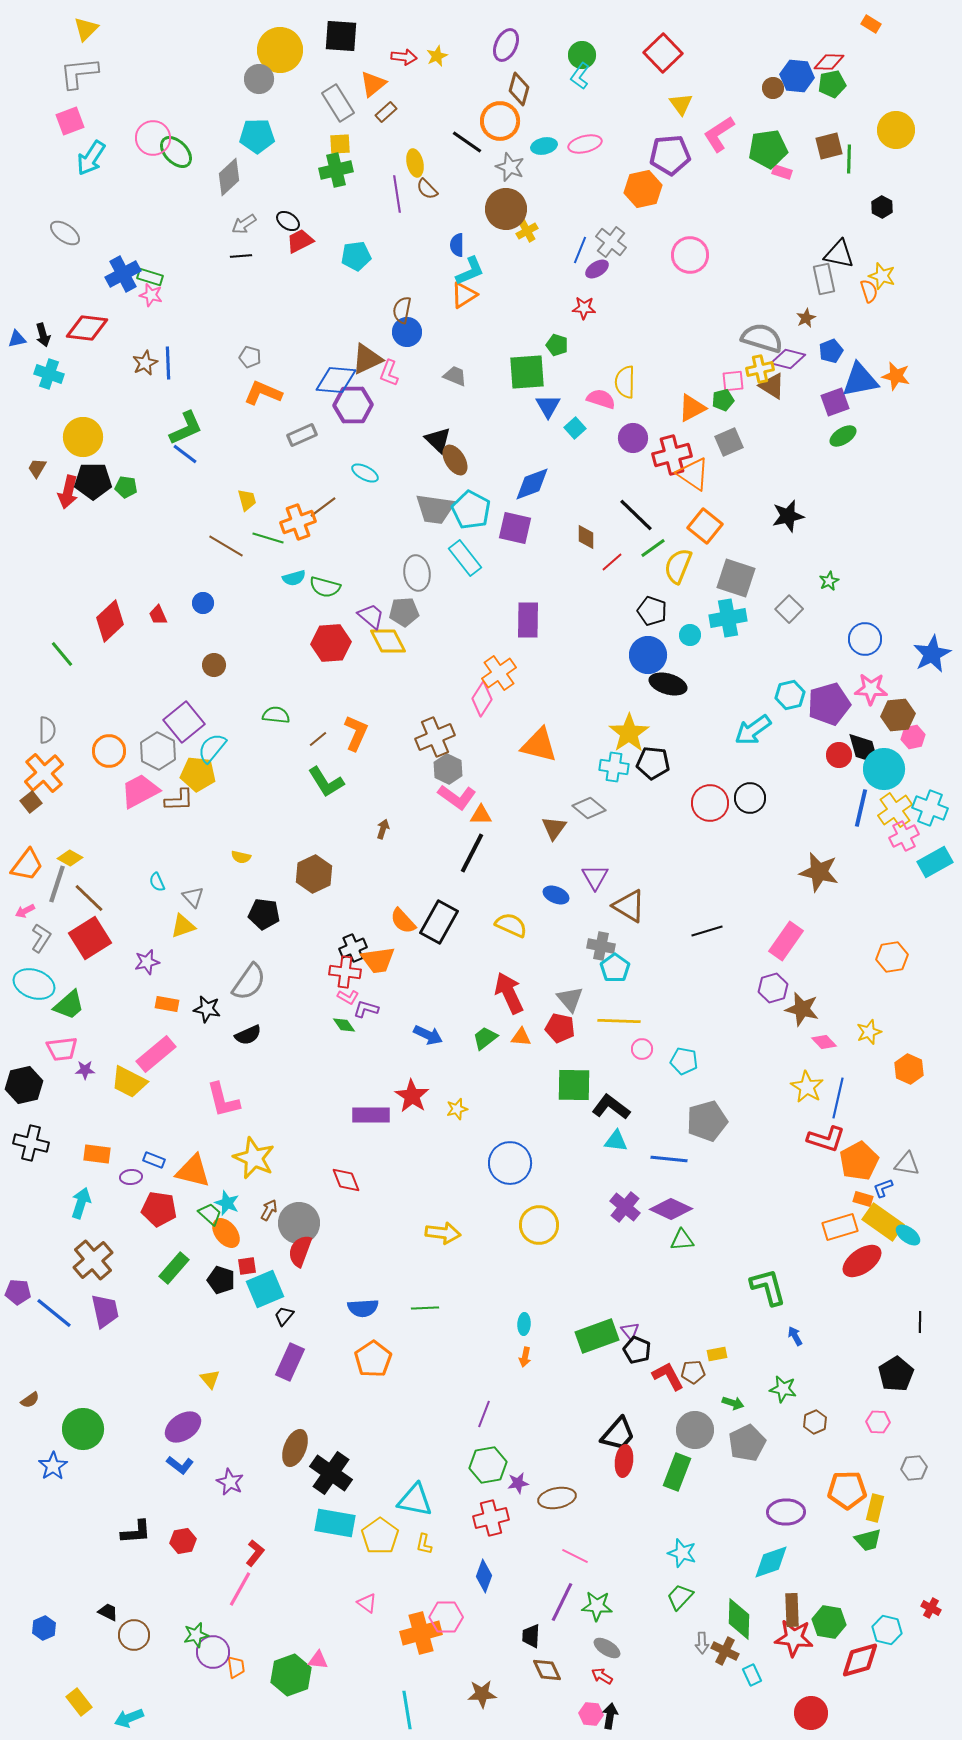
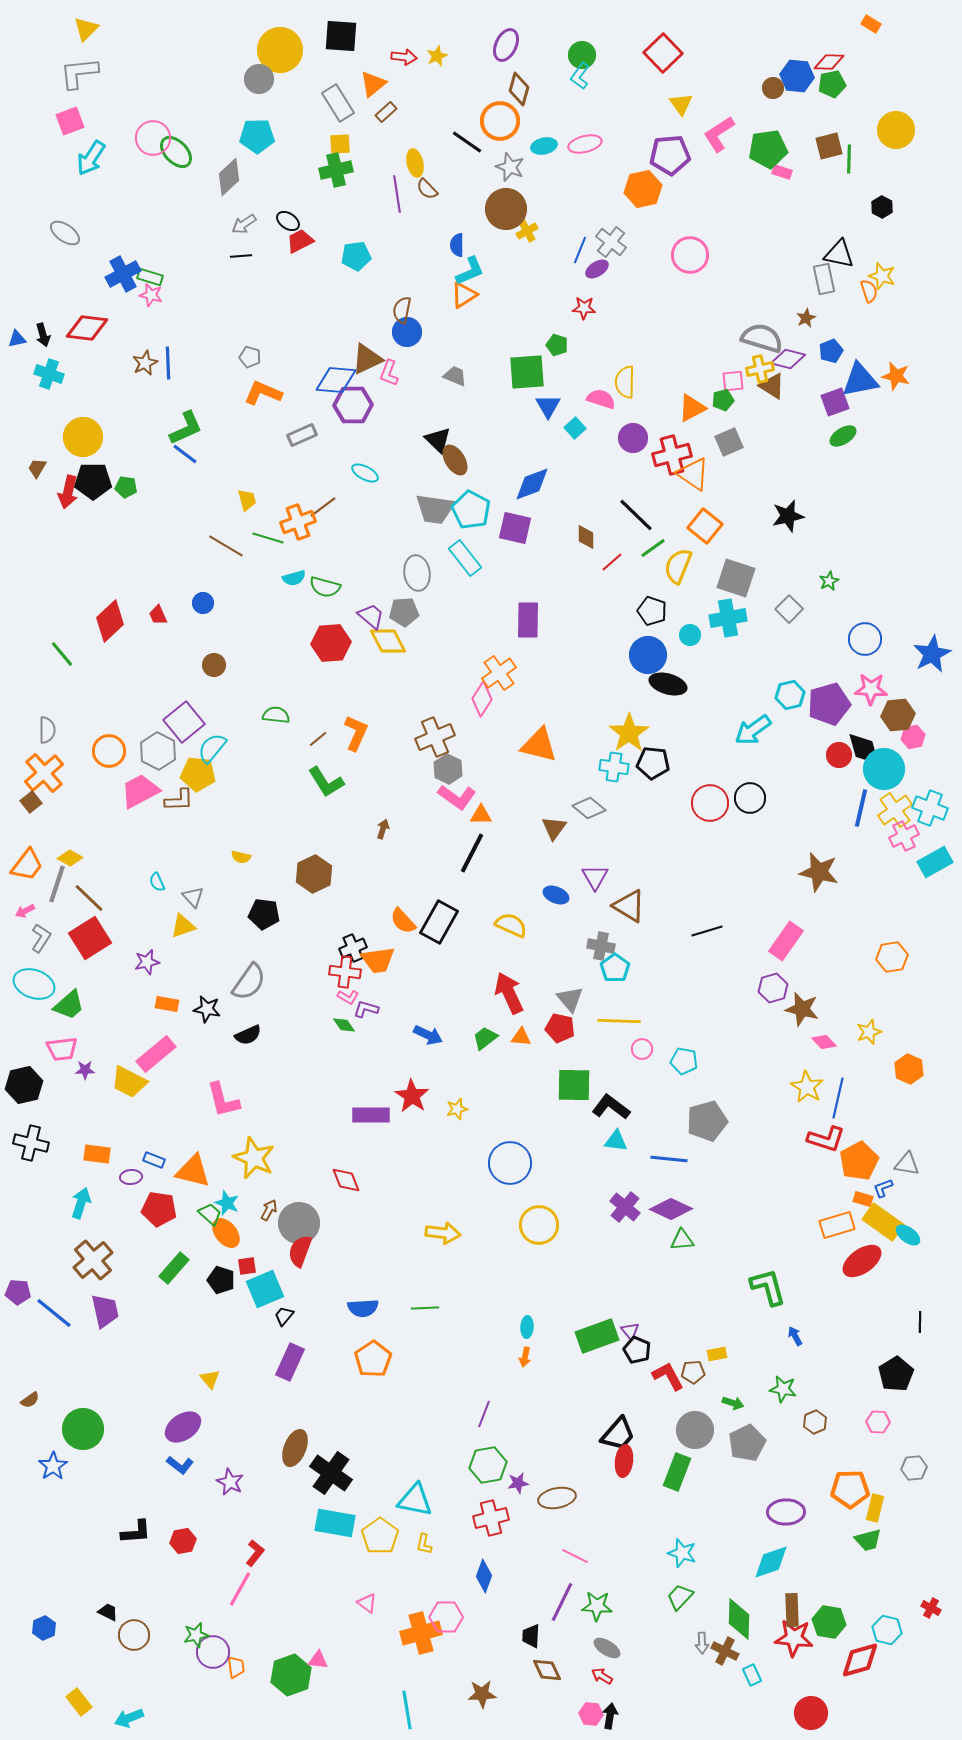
orange rectangle at (840, 1227): moved 3 px left, 2 px up
cyan ellipse at (524, 1324): moved 3 px right, 3 px down
orange pentagon at (847, 1490): moved 3 px right, 1 px up
